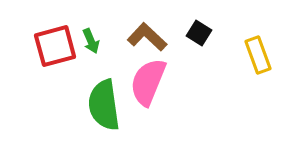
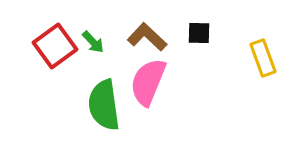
black square: rotated 30 degrees counterclockwise
green arrow: moved 2 px right, 1 px down; rotated 20 degrees counterclockwise
red square: rotated 21 degrees counterclockwise
yellow rectangle: moved 5 px right, 3 px down
